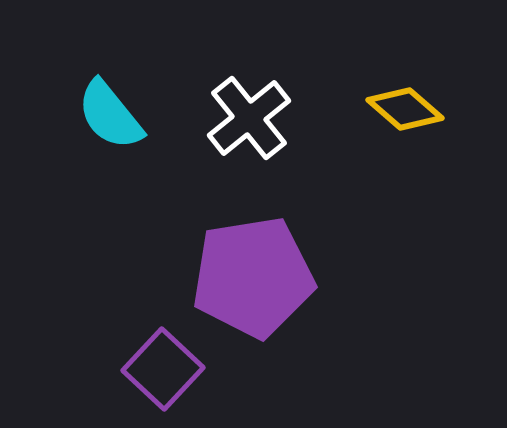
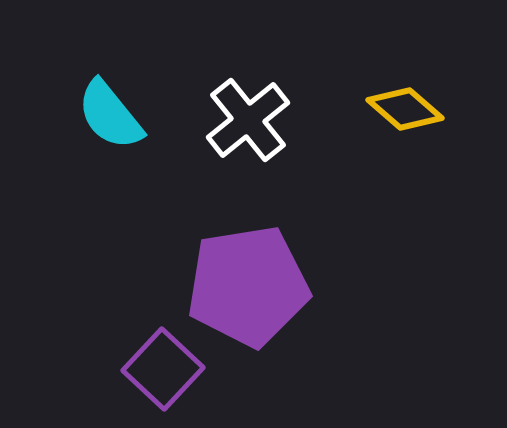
white cross: moved 1 px left, 2 px down
purple pentagon: moved 5 px left, 9 px down
